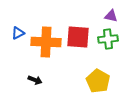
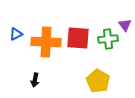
purple triangle: moved 14 px right, 9 px down; rotated 40 degrees clockwise
blue triangle: moved 2 px left, 1 px down
red square: moved 1 px down
black arrow: rotated 80 degrees clockwise
